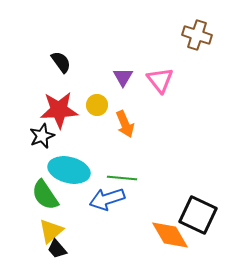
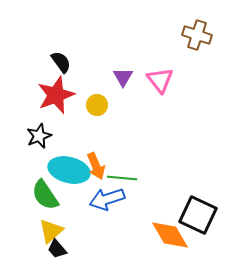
red star: moved 3 px left, 15 px up; rotated 18 degrees counterclockwise
orange arrow: moved 29 px left, 42 px down
black star: moved 3 px left
